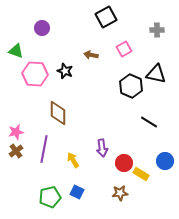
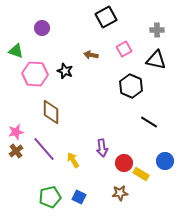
black triangle: moved 14 px up
brown diamond: moved 7 px left, 1 px up
purple line: rotated 52 degrees counterclockwise
blue square: moved 2 px right, 5 px down
